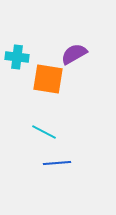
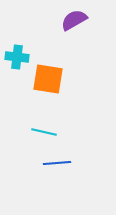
purple semicircle: moved 34 px up
cyan line: rotated 15 degrees counterclockwise
